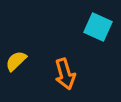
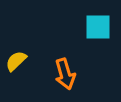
cyan square: rotated 24 degrees counterclockwise
